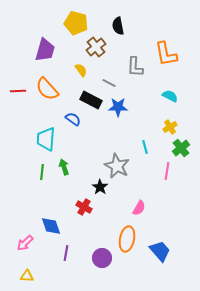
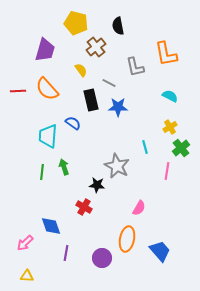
gray L-shape: rotated 15 degrees counterclockwise
black rectangle: rotated 50 degrees clockwise
blue semicircle: moved 4 px down
cyan trapezoid: moved 2 px right, 3 px up
black star: moved 3 px left, 2 px up; rotated 28 degrees counterclockwise
